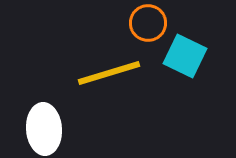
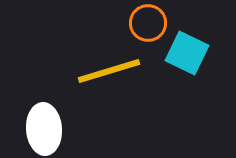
cyan square: moved 2 px right, 3 px up
yellow line: moved 2 px up
